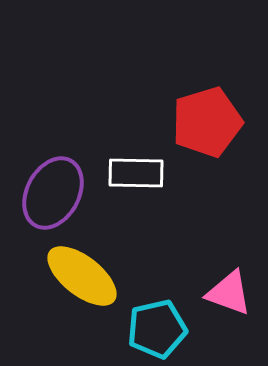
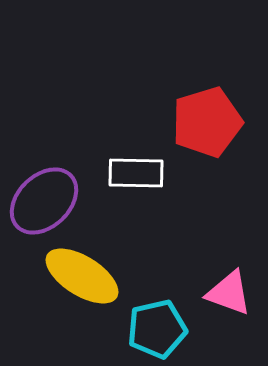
purple ellipse: moved 9 px left, 8 px down; rotated 18 degrees clockwise
yellow ellipse: rotated 6 degrees counterclockwise
